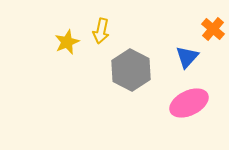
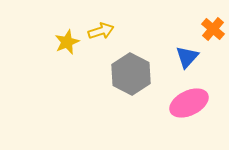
yellow arrow: rotated 120 degrees counterclockwise
gray hexagon: moved 4 px down
